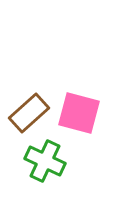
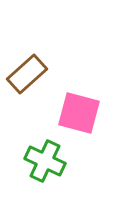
brown rectangle: moved 2 px left, 39 px up
